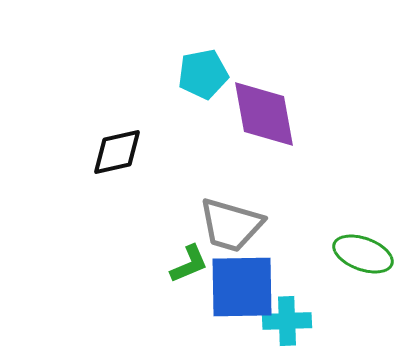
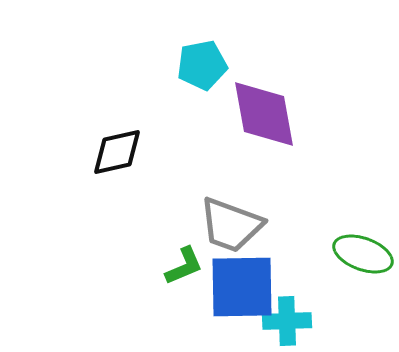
cyan pentagon: moved 1 px left, 9 px up
gray trapezoid: rotated 4 degrees clockwise
green L-shape: moved 5 px left, 2 px down
